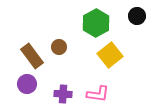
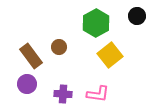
brown rectangle: moved 1 px left
